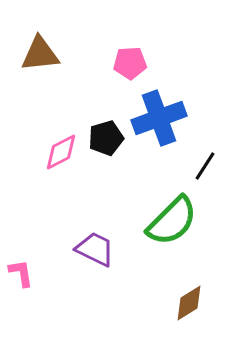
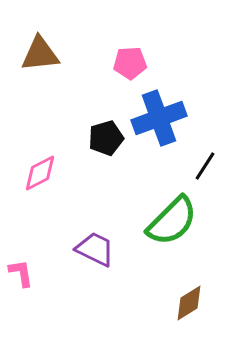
pink diamond: moved 21 px left, 21 px down
